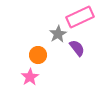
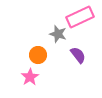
gray star: rotated 24 degrees counterclockwise
purple semicircle: moved 1 px right, 7 px down
